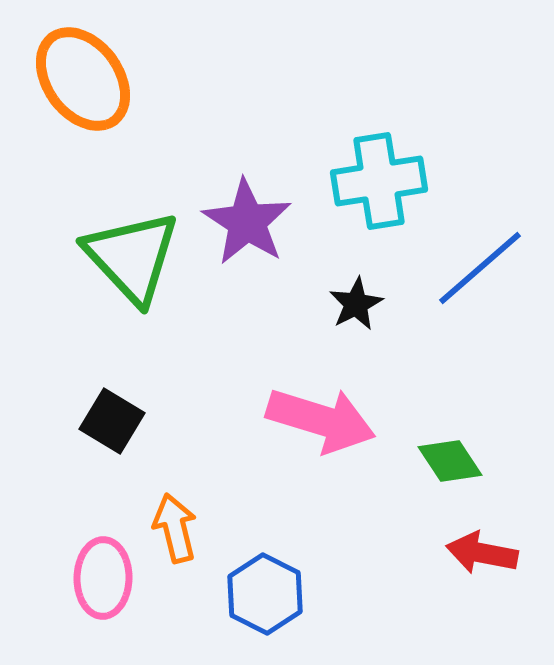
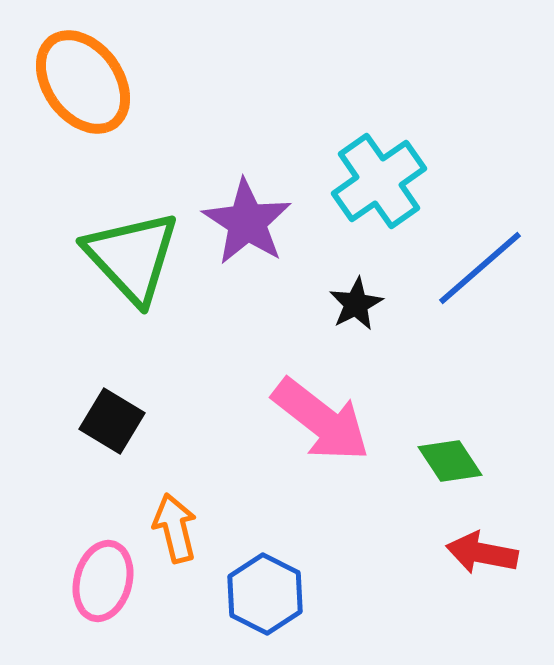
orange ellipse: moved 3 px down
cyan cross: rotated 26 degrees counterclockwise
pink arrow: rotated 21 degrees clockwise
pink ellipse: moved 3 px down; rotated 14 degrees clockwise
